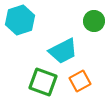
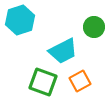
green circle: moved 6 px down
